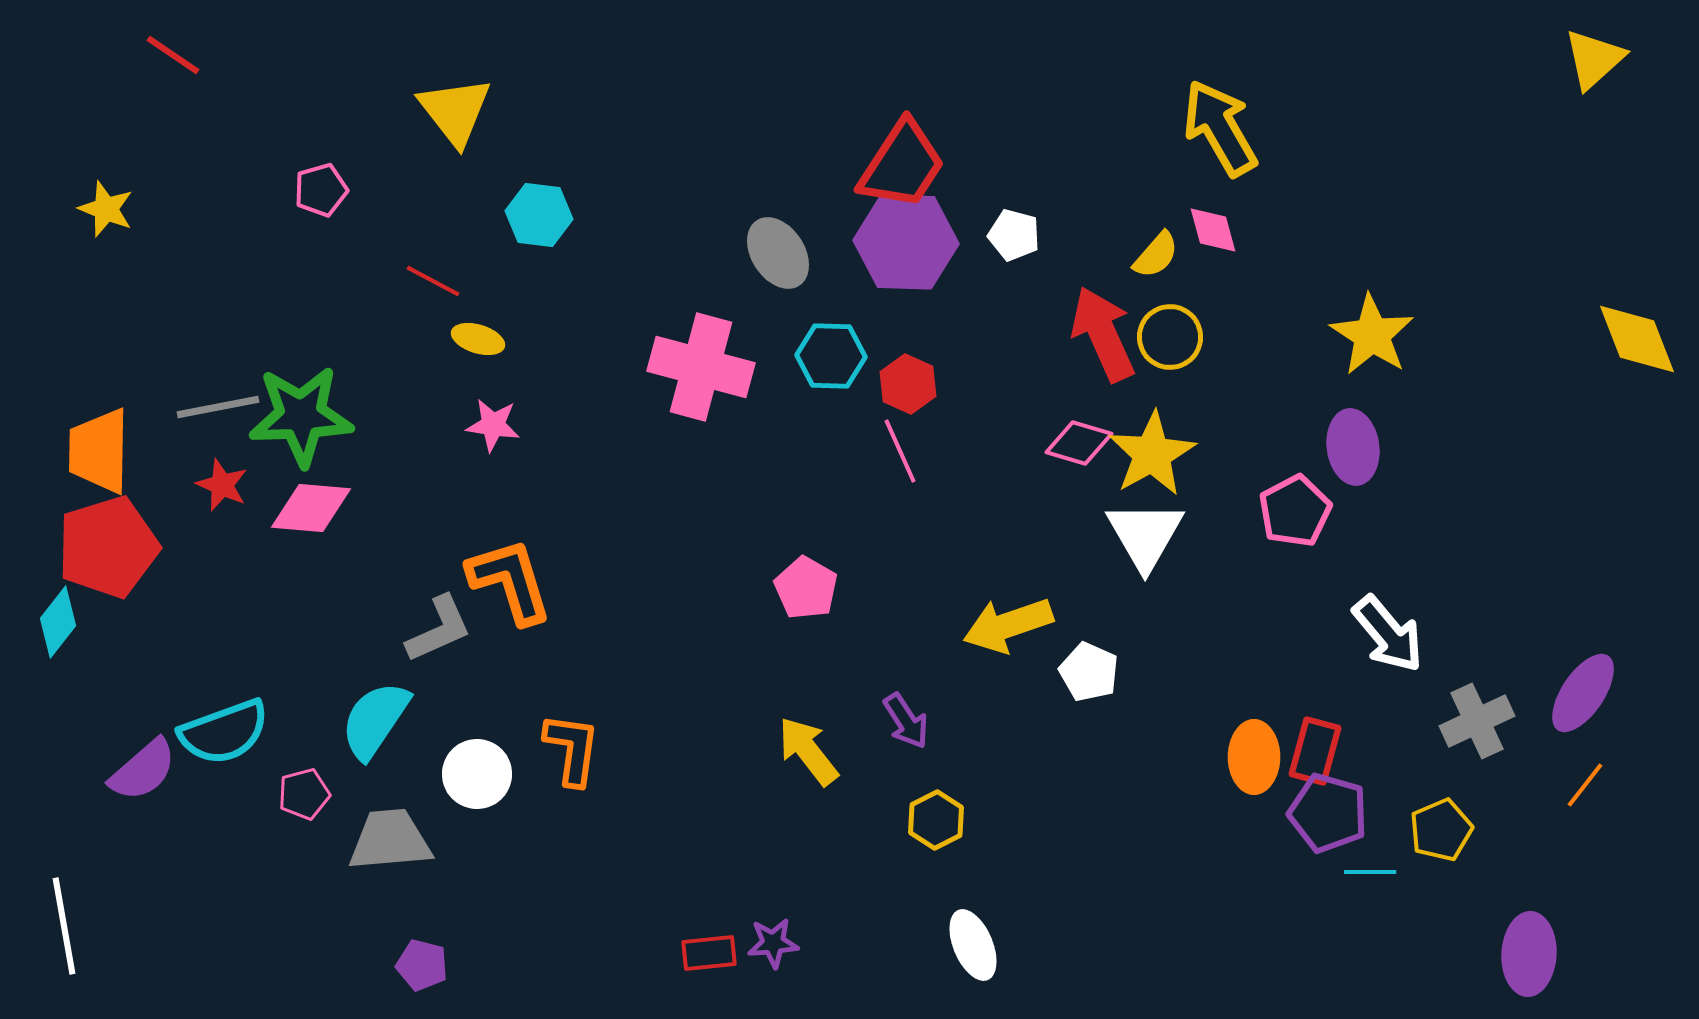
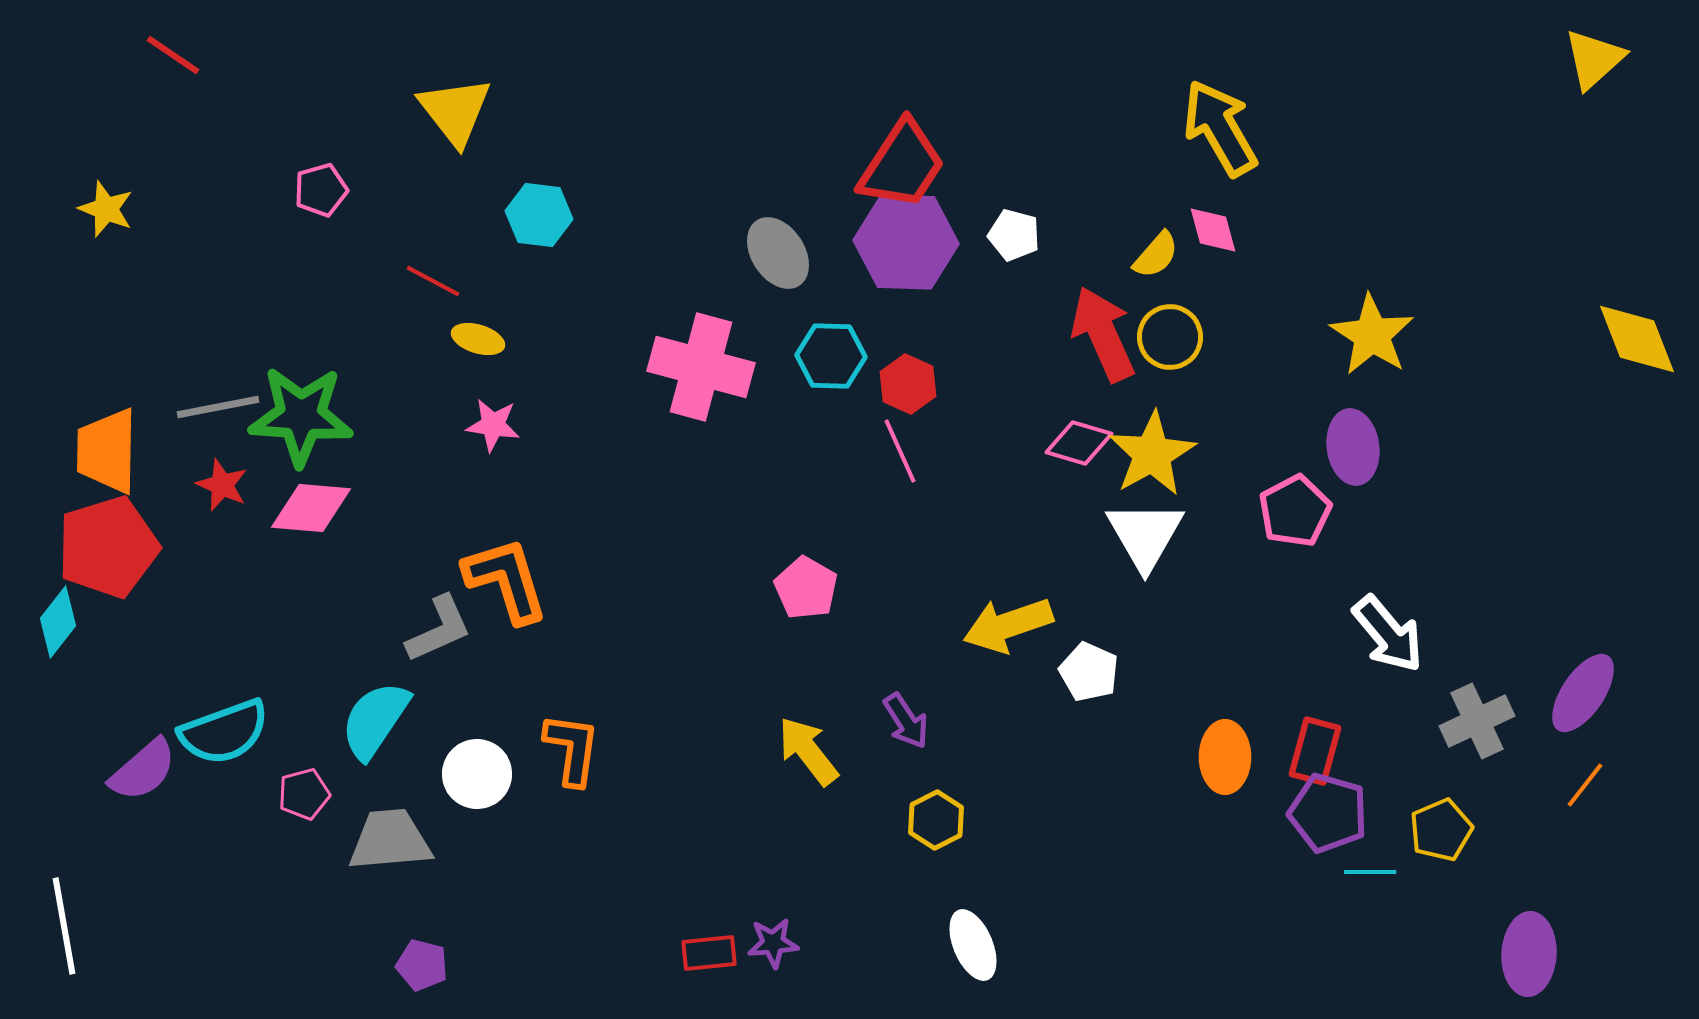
green star at (301, 416): rotated 6 degrees clockwise
orange trapezoid at (99, 451): moved 8 px right
orange L-shape at (510, 581): moved 4 px left, 1 px up
orange ellipse at (1254, 757): moved 29 px left
